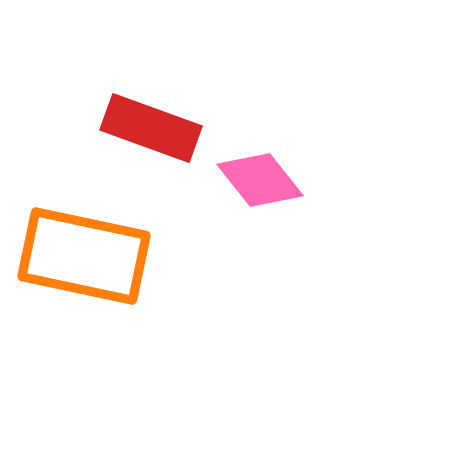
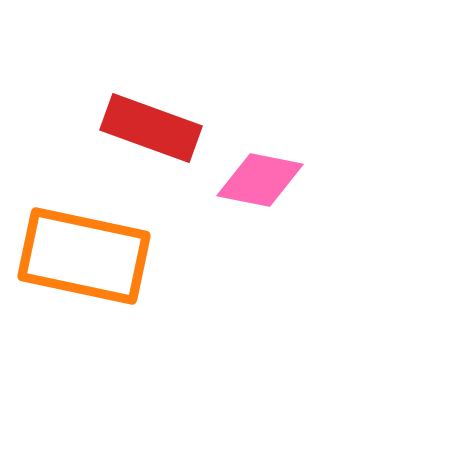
pink diamond: rotated 40 degrees counterclockwise
